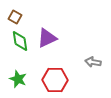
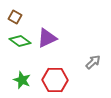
green diamond: rotated 45 degrees counterclockwise
gray arrow: rotated 126 degrees clockwise
green star: moved 4 px right, 1 px down
